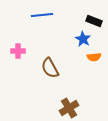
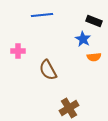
brown semicircle: moved 2 px left, 2 px down
